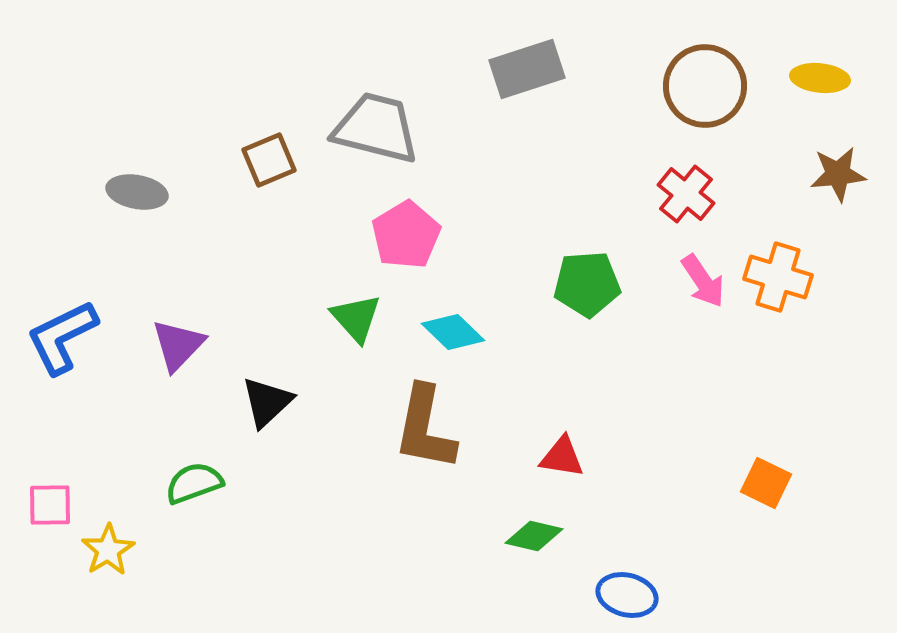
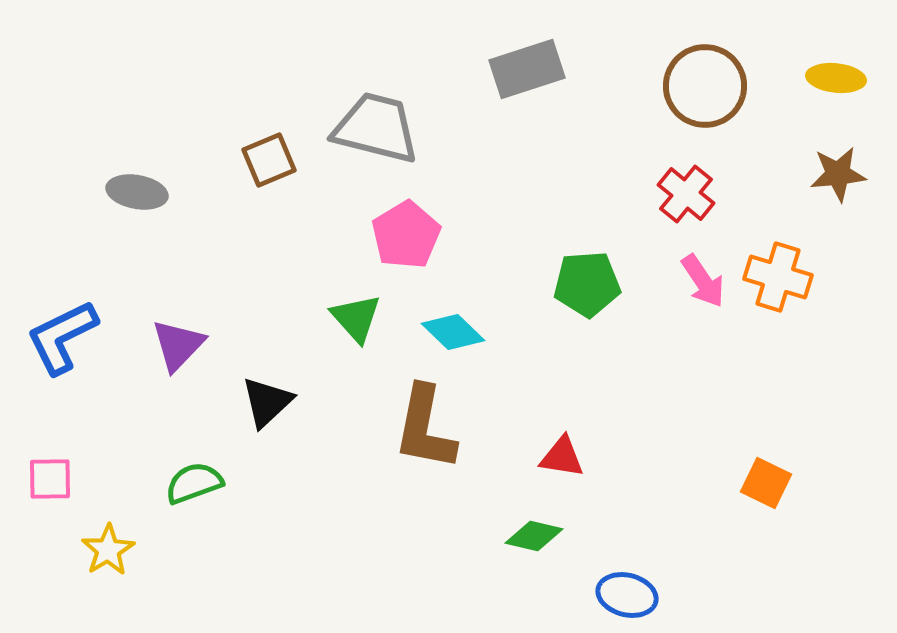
yellow ellipse: moved 16 px right
pink square: moved 26 px up
